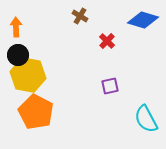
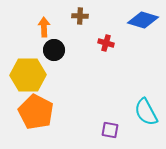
brown cross: rotated 28 degrees counterclockwise
orange arrow: moved 28 px right
red cross: moved 1 px left, 2 px down; rotated 28 degrees counterclockwise
black circle: moved 36 px right, 5 px up
yellow hexagon: rotated 12 degrees counterclockwise
purple square: moved 44 px down; rotated 24 degrees clockwise
cyan semicircle: moved 7 px up
